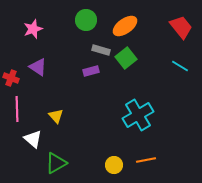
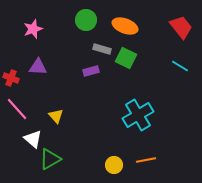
orange ellipse: rotated 55 degrees clockwise
gray rectangle: moved 1 px right, 1 px up
green square: rotated 25 degrees counterclockwise
purple triangle: rotated 30 degrees counterclockwise
pink line: rotated 40 degrees counterclockwise
green triangle: moved 6 px left, 4 px up
